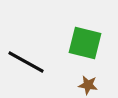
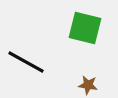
green square: moved 15 px up
